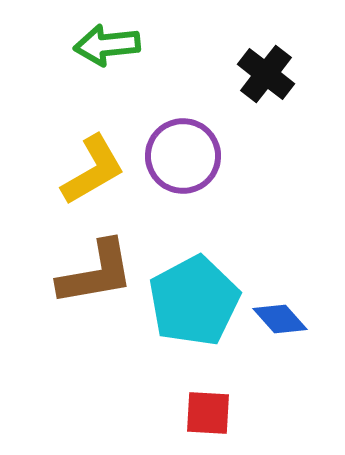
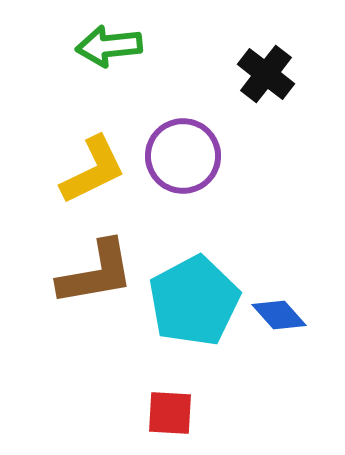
green arrow: moved 2 px right, 1 px down
yellow L-shape: rotated 4 degrees clockwise
blue diamond: moved 1 px left, 4 px up
red square: moved 38 px left
